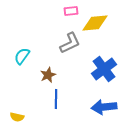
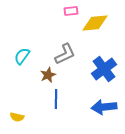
gray L-shape: moved 5 px left, 11 px down
